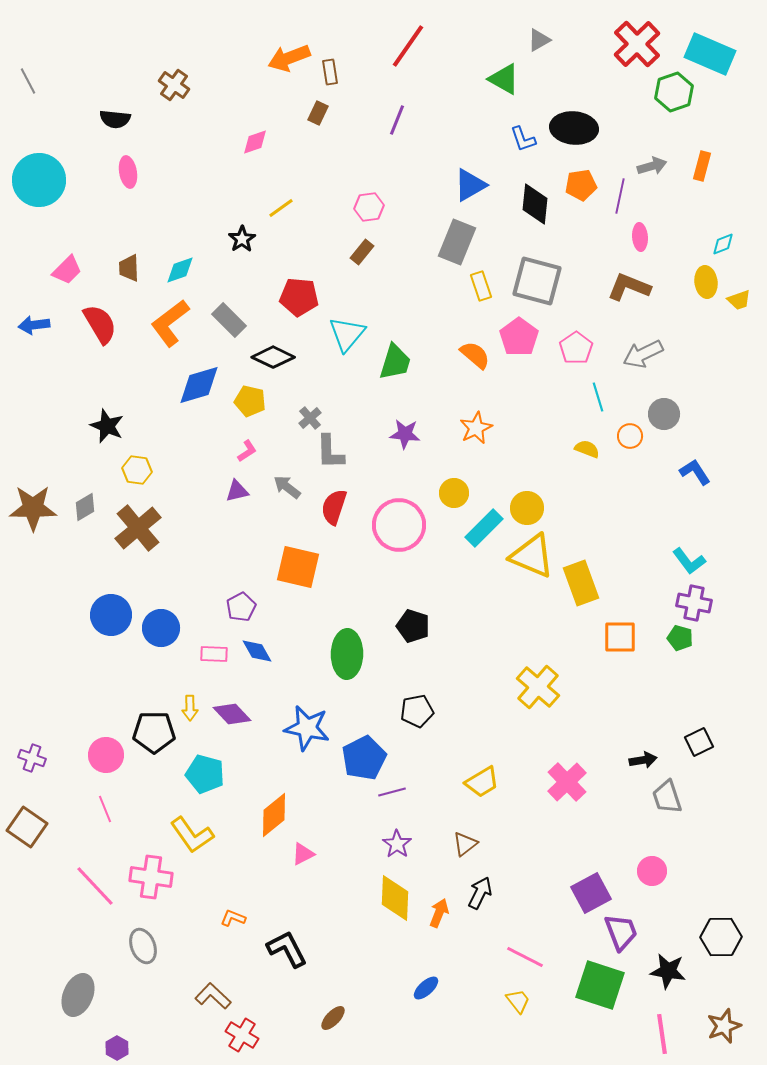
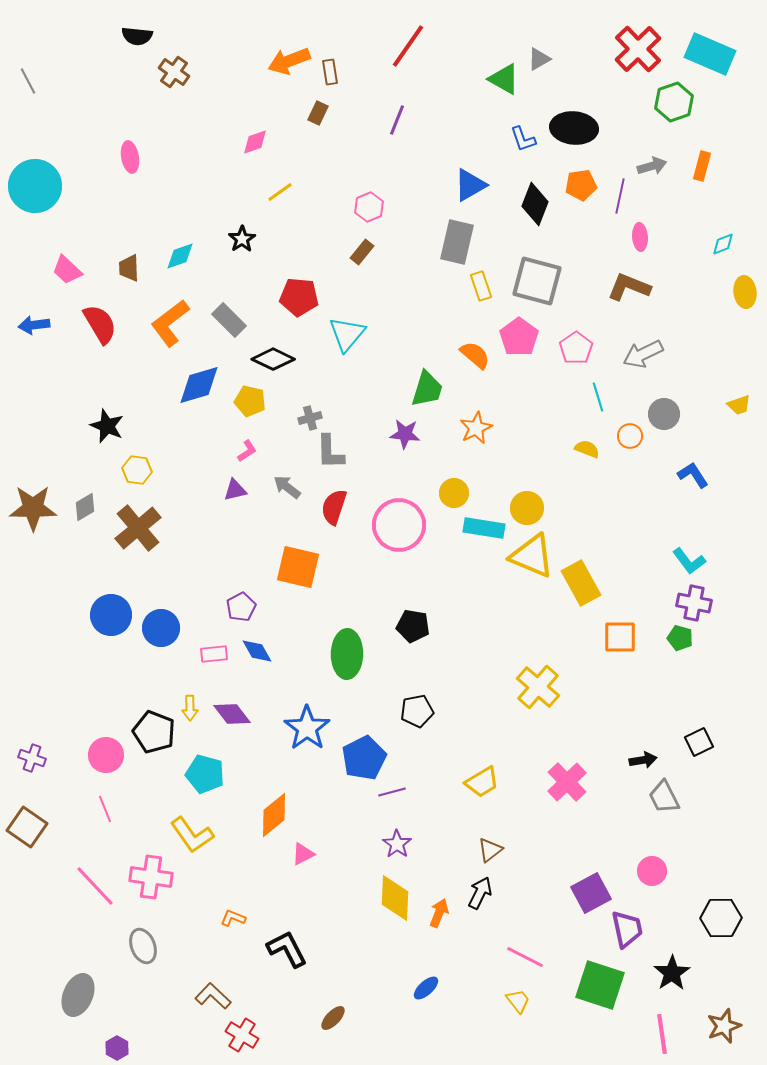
gray triangle at (539, 40): moved 19 px down
red cross at (637, 44): moved 1 px right, 5 px down
orange arrow at (289, 58): moved 3 px down
brown cross at (174, 85): moved 13 px up
green hexagon at (674, 92): moved 10 px down
black semicircle at (115, 119): moved 22 px right, 83 px up
pink ellipse at (128, 172): moved 2 px right, 15 px up
cyan circle at (39, 180): moved 4 px left, 6 px down
black diamond at (535, 204): rotated 15 degrees clockwise
pink hexagon at (369, 207): rotated 16 degrees counterclockwise
yellow line at (281, 208): moved 1 px left, 16 px up
gray rectangle at (457, 242): rotated 9 degrees counterclockwise
pink trapezoid at (67, 270): rotated 88 degrees clockwise
cyan diamond at (180, 270): moved 14 px up
yellow ellipse at (706, 282): moved 39 px right, 10 px down
yellow trapezoid at (739, 300): moved 105 px down
black diamond at (273, 357): moved 2 px down
green trapezoid at (395, 362): moved 32 px right, 27 px down
gray cross at (310, 418): rotated 25 degrees clockwise
blue L-shape at (695, 472): moved 2 px left, 3 px down
purple triangle at (237, 491): moved 2 px left, 1 px up
cyan rectangle at (484, 528): rotated 54 degrees clockwise
yellow rectangle at (581, 583): rotated 9 degrees counterclockwise
black pentagon at (413, 626): rotated 8 degrees counterclockwise
pink rectangle at (214, 654): rotated 8 degrees counterclockwise
purple diamond at (232, 714): rotated 6 degrees clockwise
blue star at (307, 728): rotated 24 degrees clockwise
black pentagon at (154, 732): rotated 21 degrees clockwise
gray trapezoid at (667, 797): moved 3 px left; rotated 9 degrees counterclockwise
brown triangle at (465, 844): moved 25 px right, 6 px down
purple trapezoid at (621, 932): moved 6 px right, 3 px up; rotated 9 degrees clockwise
black hexagon at (721, 937): moved 19 px up
black star at (668, 971): moved 4 px right, 2 px down; rotated 30 degrees clockwise
